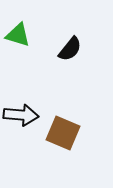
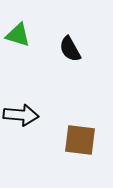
black semicircle: rotated 112 degrees clockwise
brown square: moved 17 px right, 7 px down; rotated 16 degrees counterclockwise
